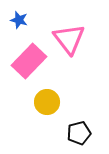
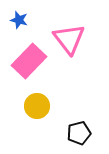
yellow circle: moved 10 px left, 4 px down
